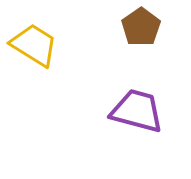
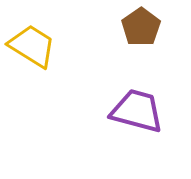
yellow trapezoid: moved 2 px left, 1 px down
